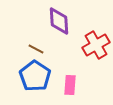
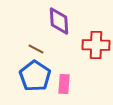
red cross: rotated 32 degrees clockwise
pink rectangle: moved 6 px left, 1 px up
